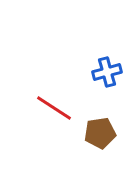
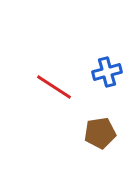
red line: moved 21 px up
